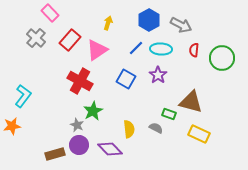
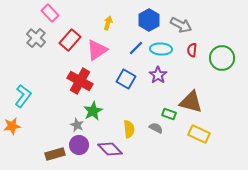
red semicircle: moved 2 px left
